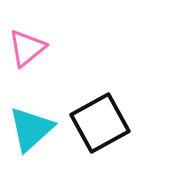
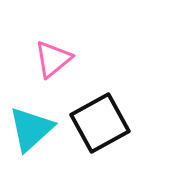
pink triangle: moved 26 px right, 11 px down
